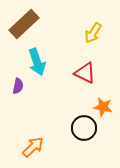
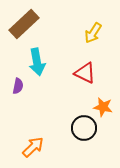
cyan arrow: rotated 8 degrees clockwise
